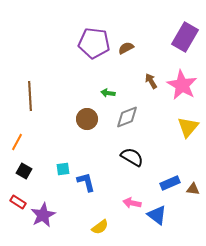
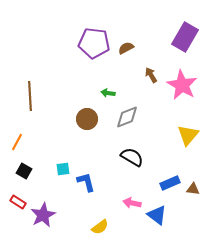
brown arrow: moved 6 px up
yellow triangle: moved 8 px down
